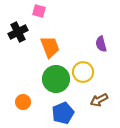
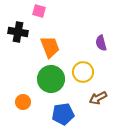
black cross: rotated 36 degrees clockwise
purple semicircle: moved 1 px up
green circle: moved 5 px left
brown arrow: moved 1 px left, 2 px up
blue pentagon: moved 1 px down; rotated 15 degrees clockwise
